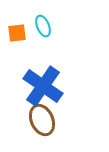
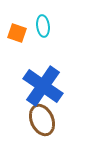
cyan ellipse: rotated 15 degrees clockwise
orange square: rotated 24 degrees clockwise
